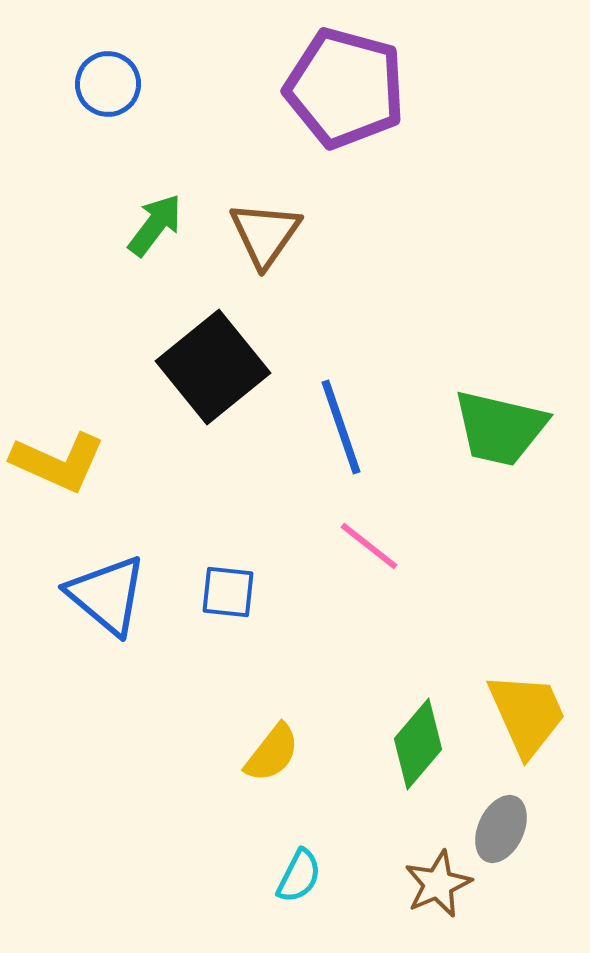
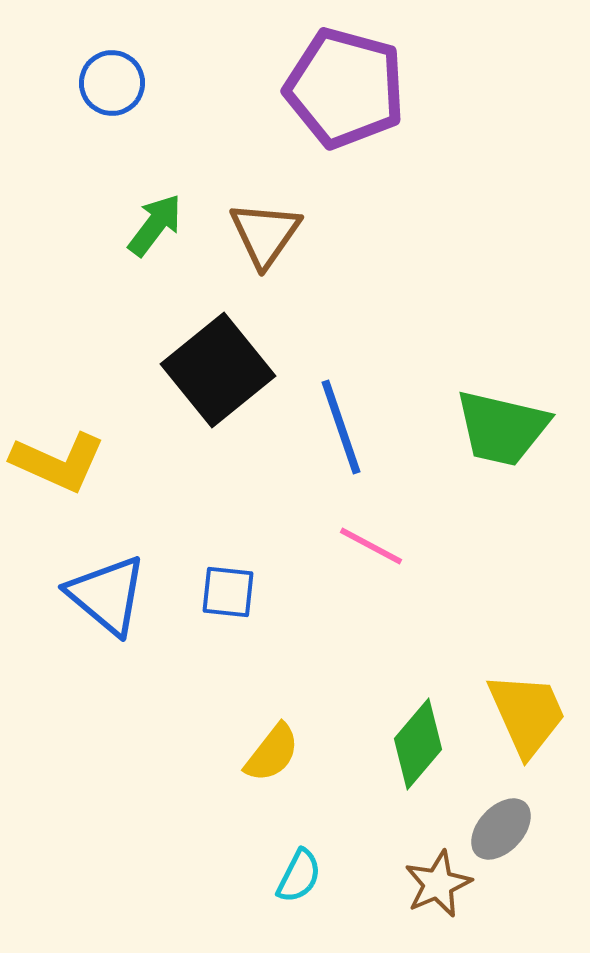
blue circle: moved 4 px right, 1 px up
black square: moved 5 px right, 3 px down
green trapezoid: moved 2 px right
pink line: moved 2 px right; rotated 10 degrees counterclockwise
gray ellipse: rotated 18 degrees clockwise
